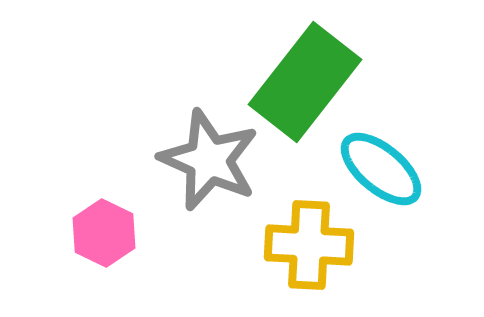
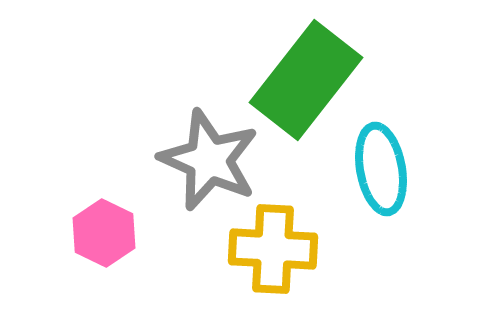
green rectangle: moved 1 px right, 2 px up
cyan ellipse: rotated 40 degrees clockwise
yellow cross: moved 36 px left, 4 px down
